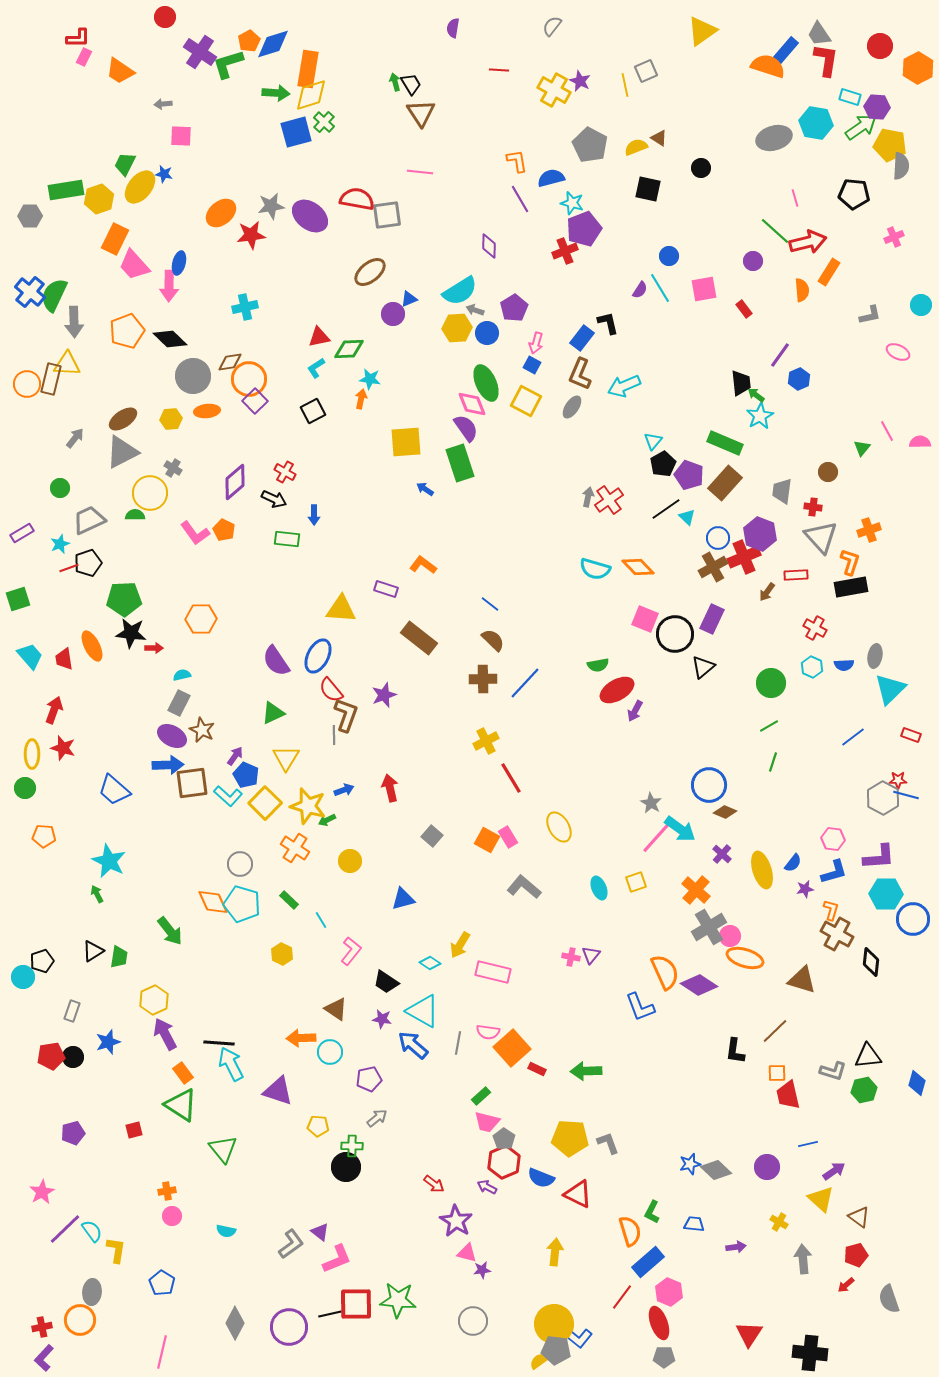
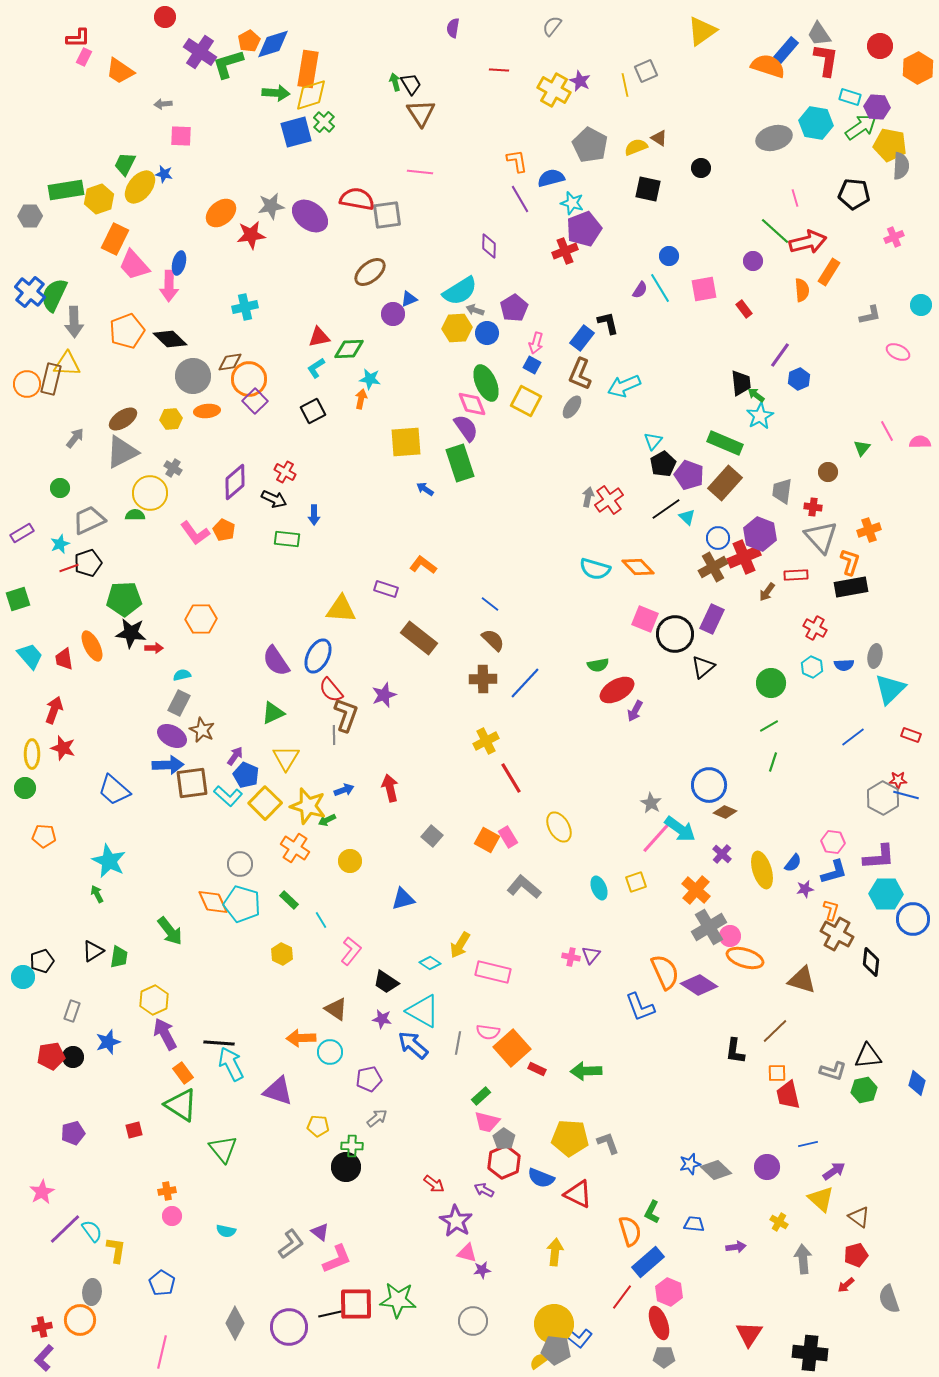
pink hexagon at (833, 839): moved 3 px down
purple arrow at (487, 1187): moved 3 px left, 3 px down
